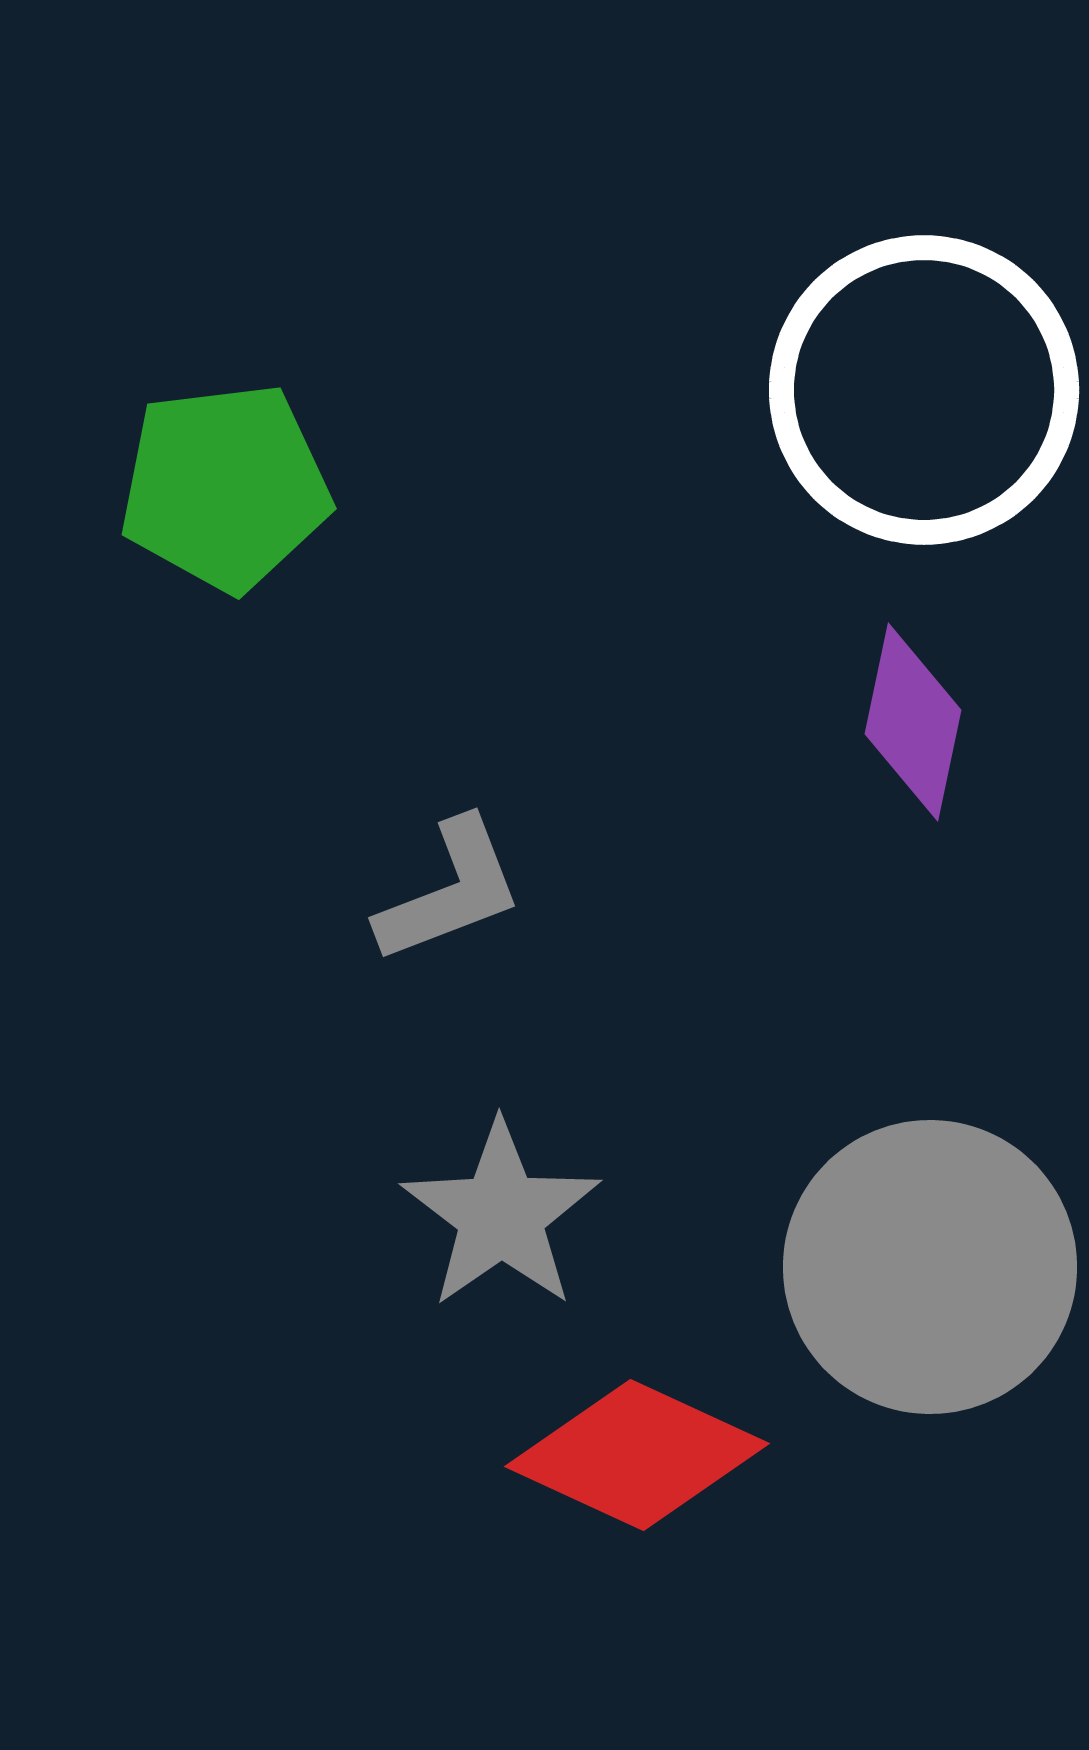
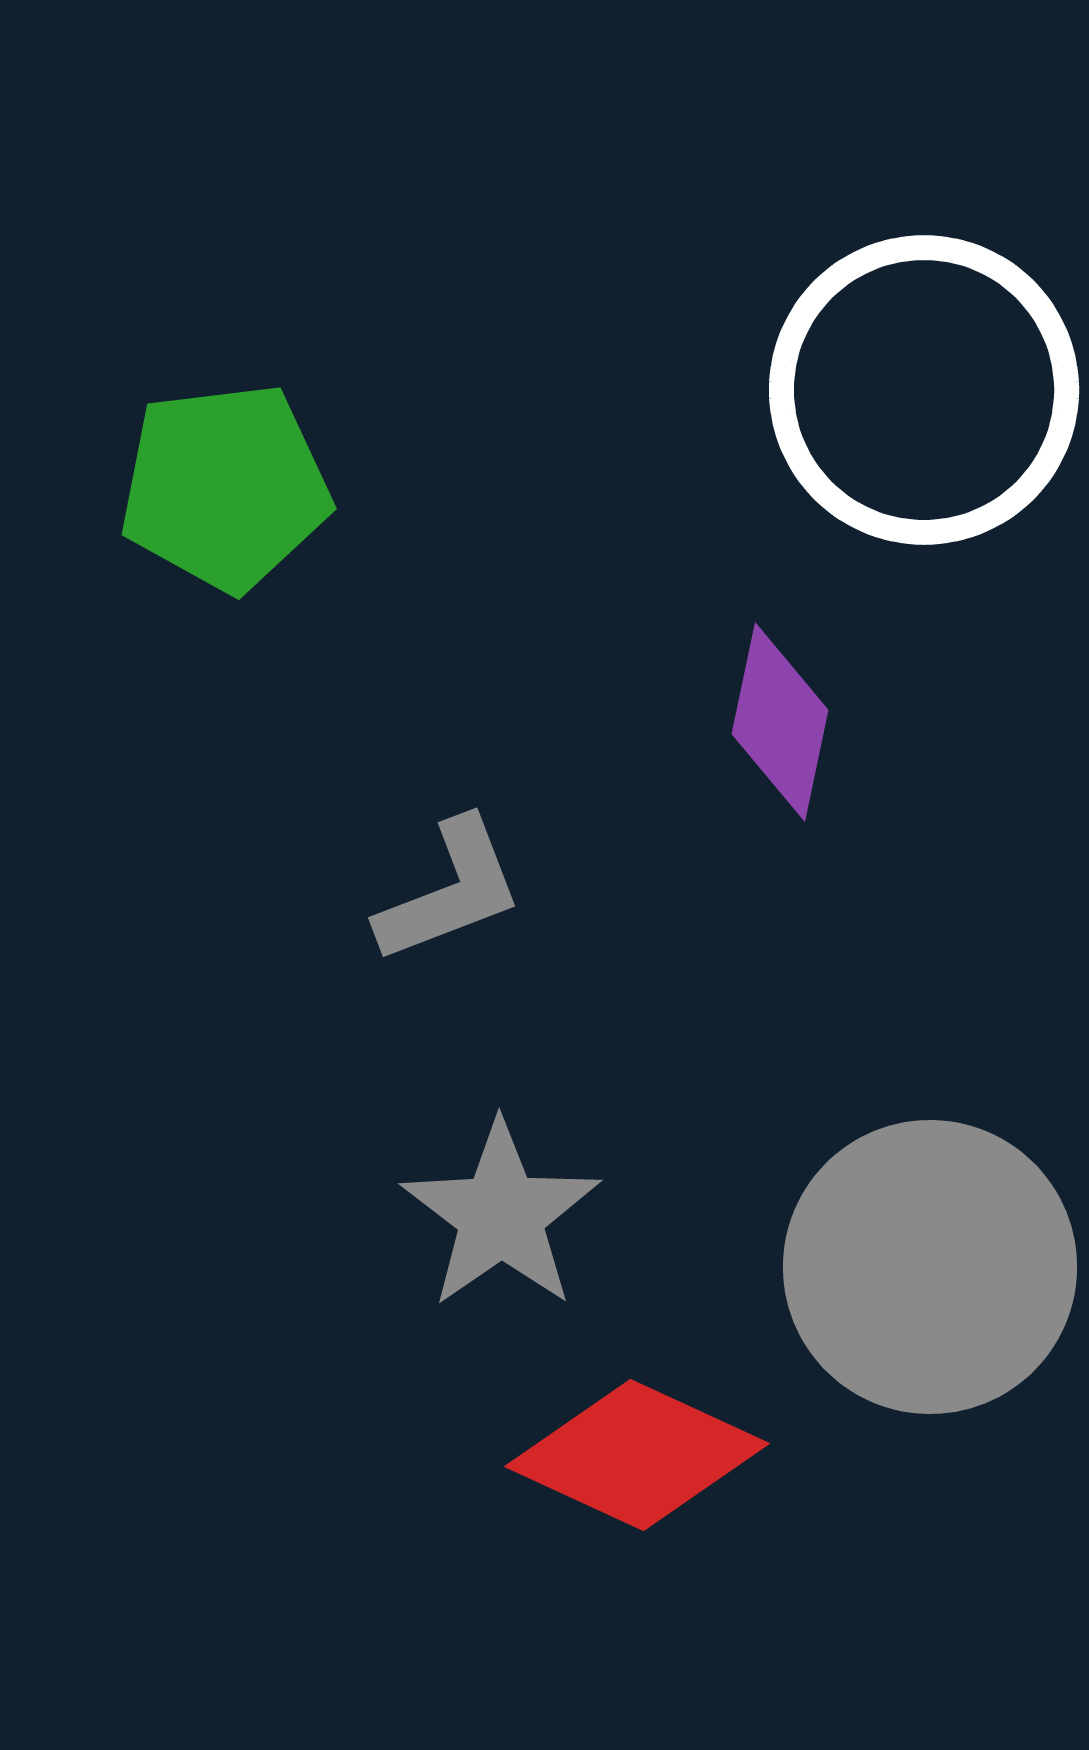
purple diamond: moved 133 px left
